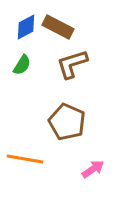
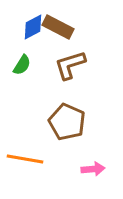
blue diamond: moved 7 px right
brown L-shape: moved 2 px left, 1 px down
pink arrow: rotated 30 degrees clockwise
